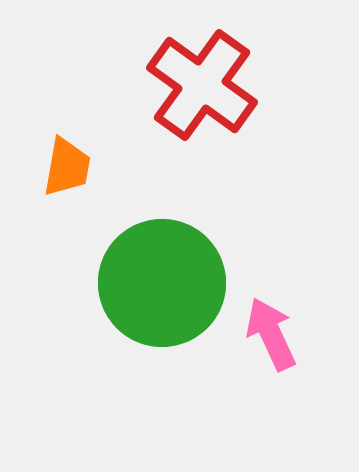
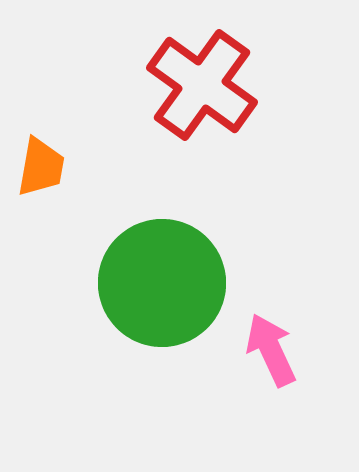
orange trapezoid: moved 26 px left
pink arrow: moved 16 px down
